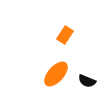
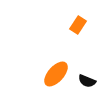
orange rectangle: moved 13 px right, 10 px up
